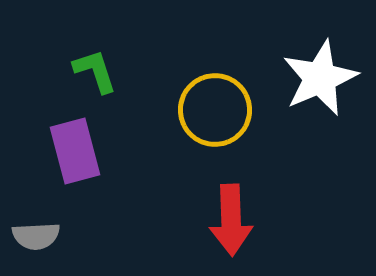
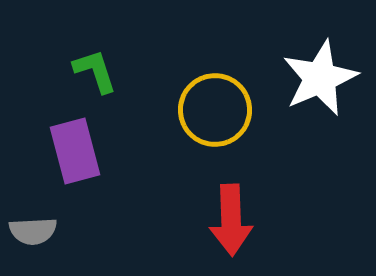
gray semicircle: moved 3 px left, 5 px up
